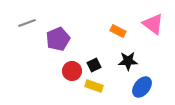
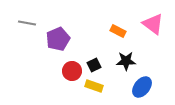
gray line: rotated 30 degrees clockwise
black star: moved 2 px left
